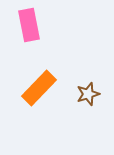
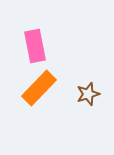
pink rectangle: moved 6 px right, 21 px down
